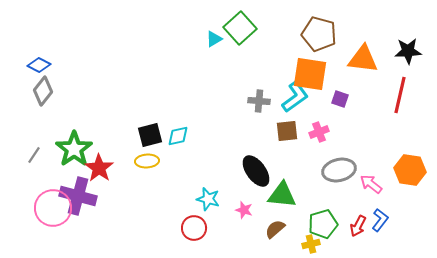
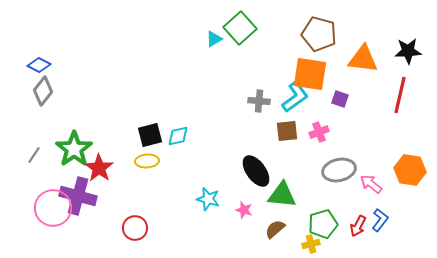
red circle: moved 59 px left
